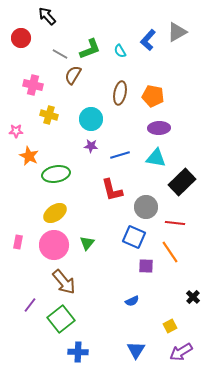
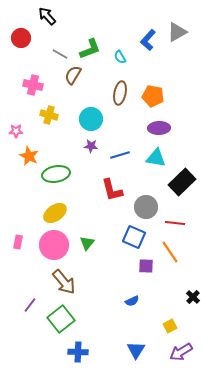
cyan semicircle: moved 6 px down
